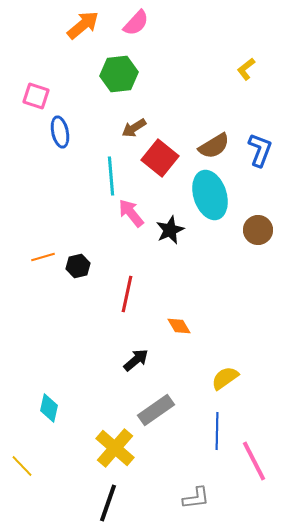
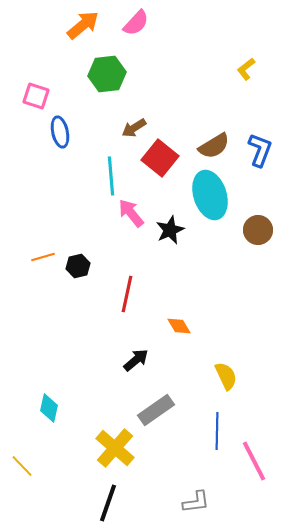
green hexagon: moved 12 px left
yellow semicircle: moved 1 px right, 2 px up; rotated 100 degrees clockwise
gray L-shape: moved 4 px down
